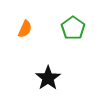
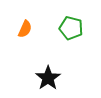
green pentagon: moved 2 px left; rotated 20 degrees counterclockwise
